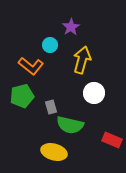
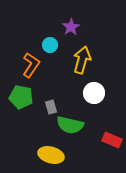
orange L-shape: moved 1 px up; rotated 95 degrees counterclockwise
green pentagon: moved 1 px left, 1 px down; rotated 25 degrees clockwise
yellow ellipse: moved 3 px left, 3 px down
